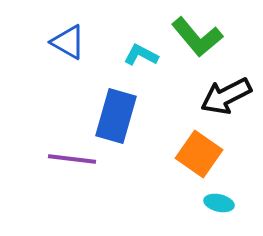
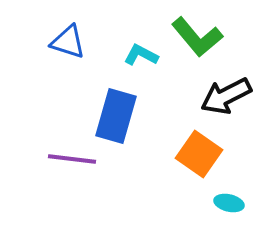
blue triangle: rotated 12 degrees counterclockwise
cyan ellipse: moved 10 px right
